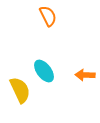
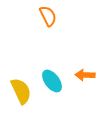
cyan ellipse: moved 8 px right, 10 px down
yellow semicircle: moved 1 px right, 1 px down
